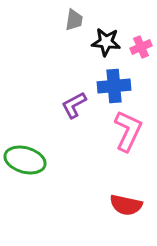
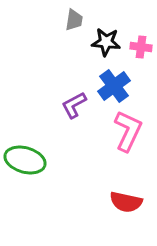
pink cross: rotated 30 degrees clockwise
blue cross: rotated 32 degrees counterclockwise
red semicircle: moved 3 px up
